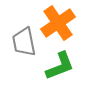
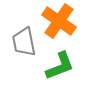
orange cross: moved 1 px right, 2 px up; rotated 20 degrees counterclockwise
